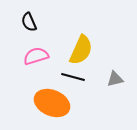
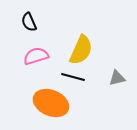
gray triangle: moved 2 px right, 1 px up
orange ellipse: moved 1 px left
